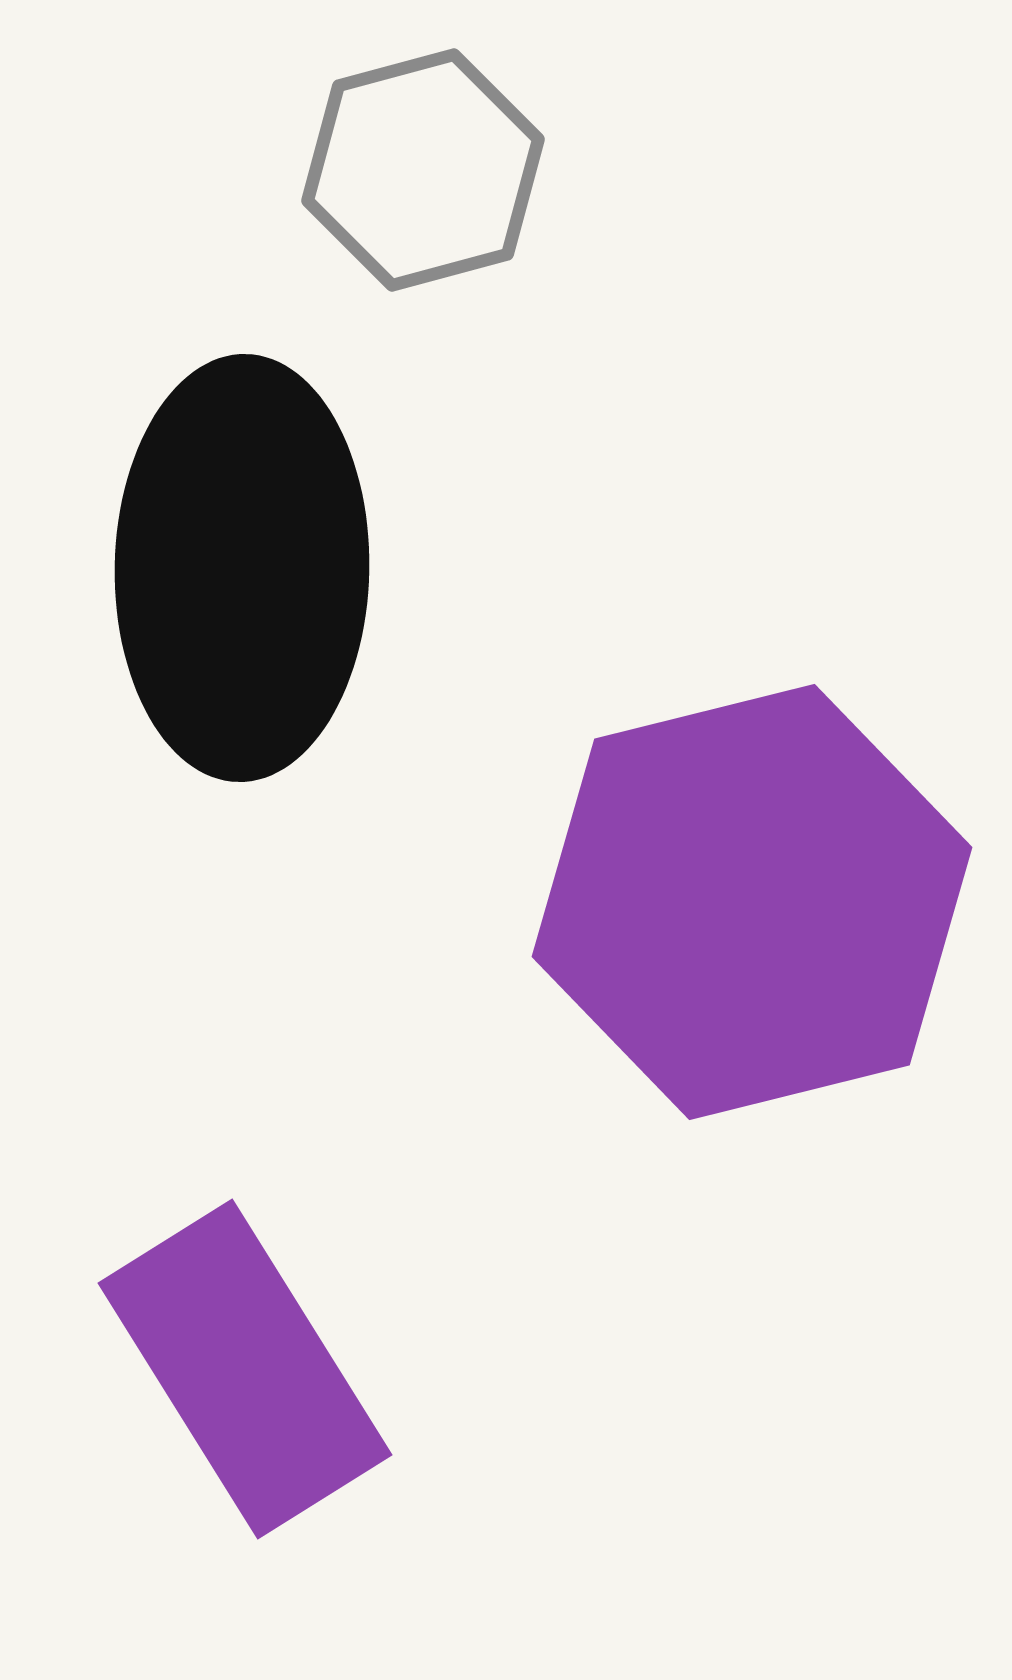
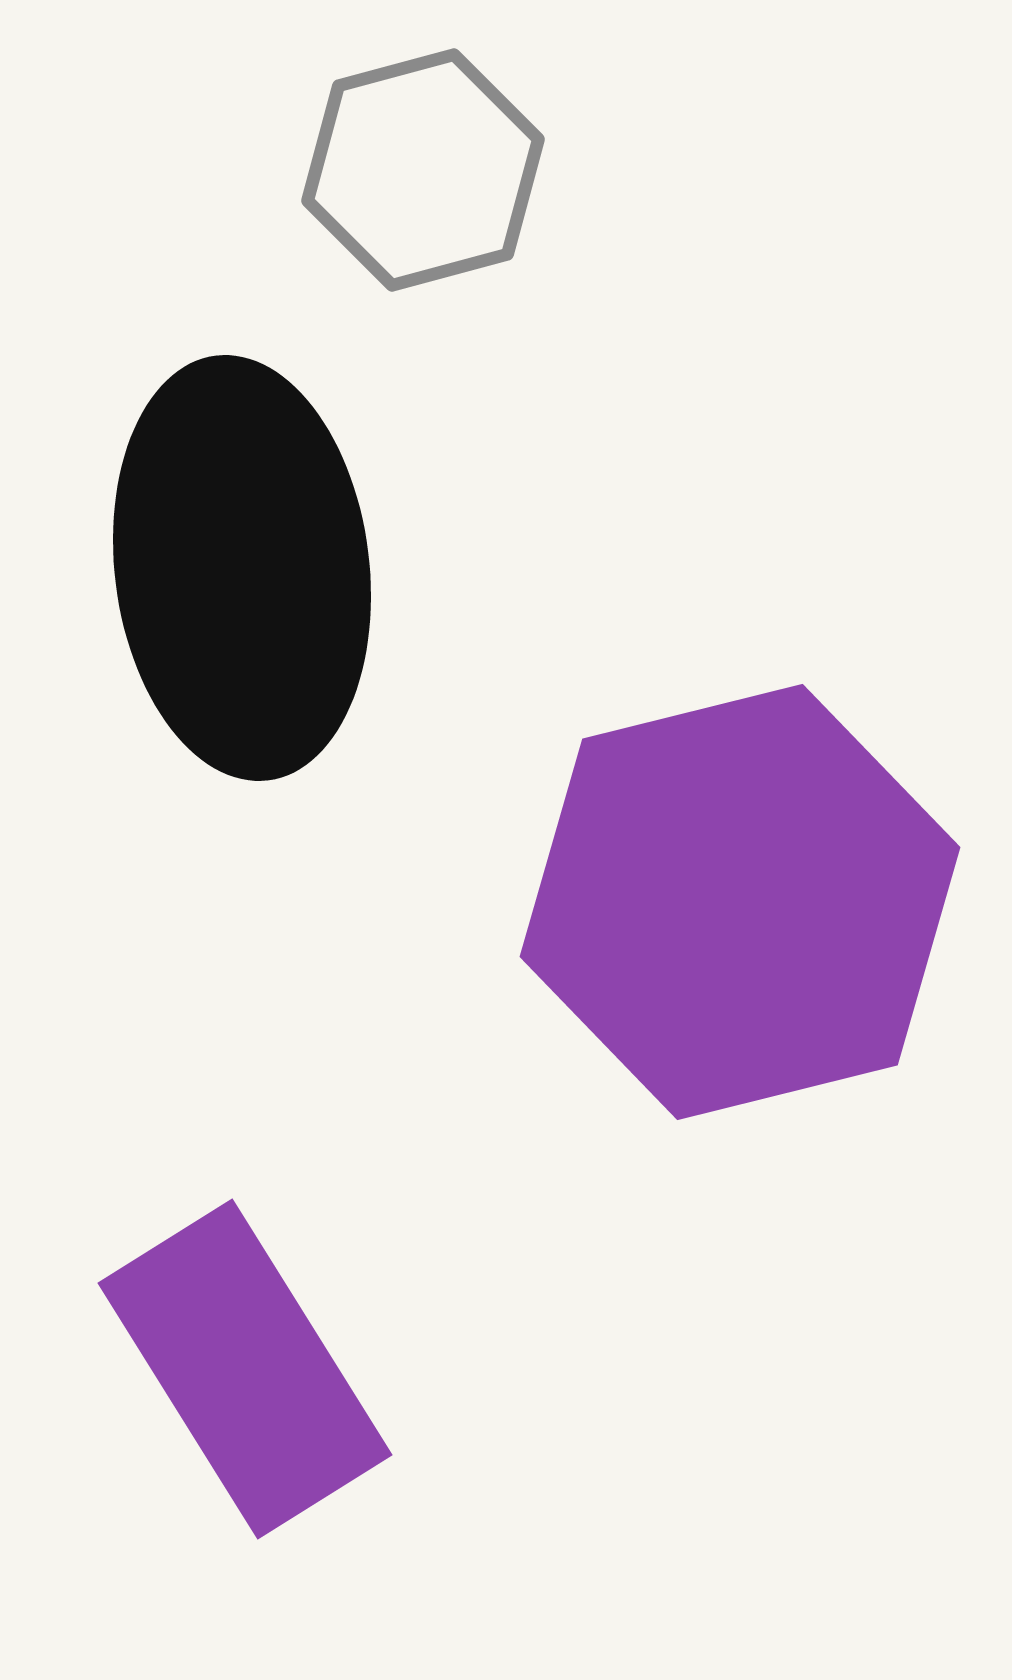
black ellipse: rotated 8 degrees counterclockwise
purple hexagon: moved 12 px left
